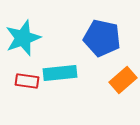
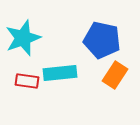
blue pentagon: moved 2 px down
orange rectangle: moved 8 px left, 5 px up; rotated 16 degrees counterclockwise
